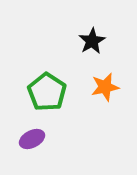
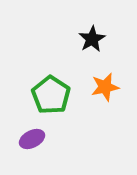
black star: moved 2 px up
green pentagon: moved 4 px right, 3 px down
